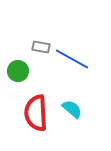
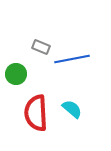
gray rectangle: rotated 12 degrees clockwise
blue line: rotated 40 degrees counterclockwise
green circle: moved 2 px left, 3 px down
